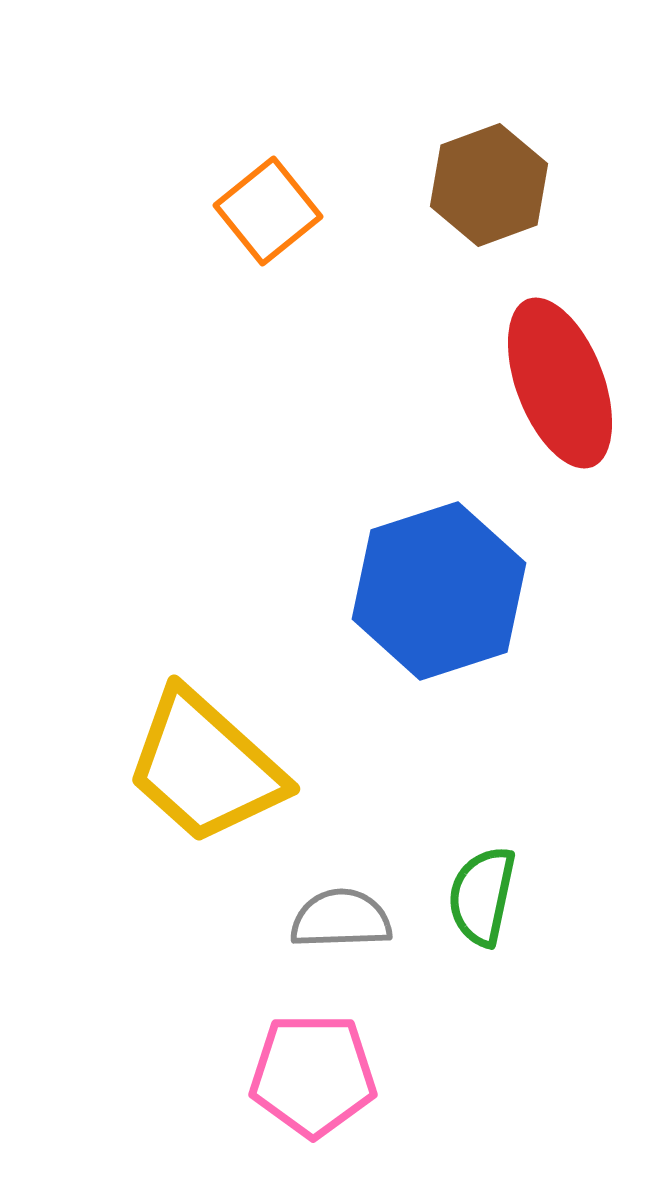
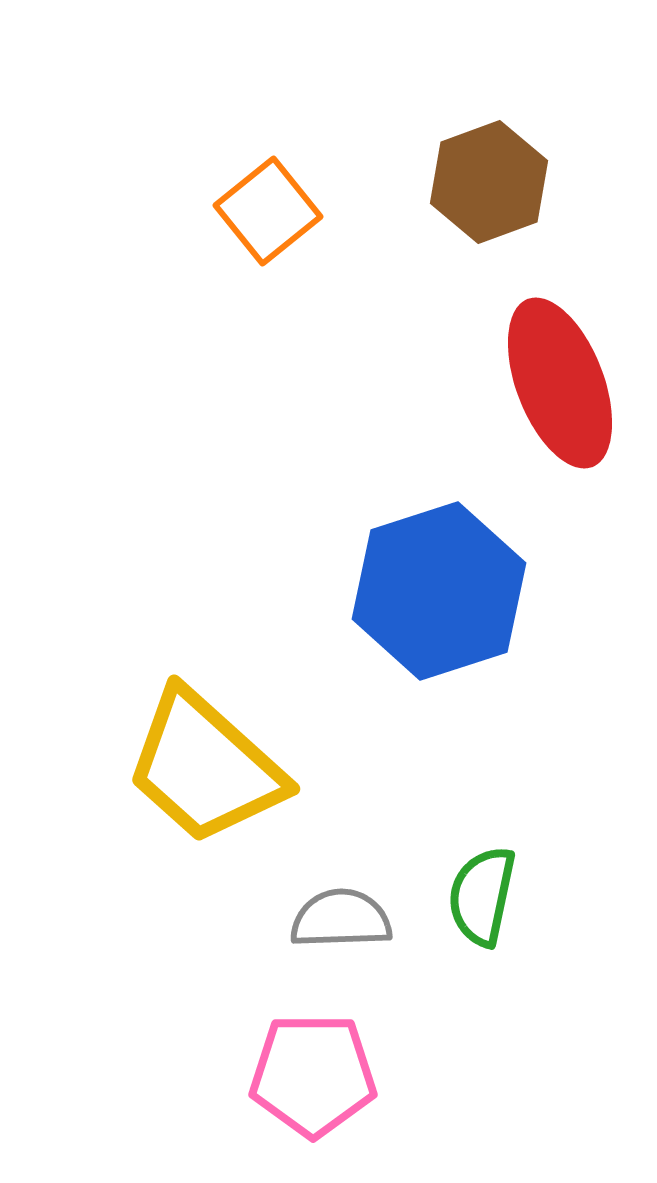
brown hexagon: moved 3 px up
